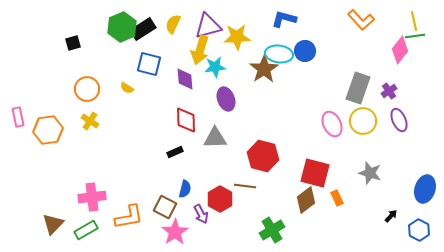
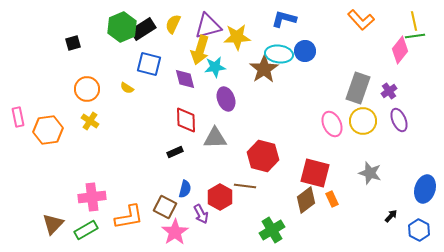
purple diamond at (185, 79): rotated 10 degrees counterclockwise
orange rectangle at (337, 198): moved 5 px left, 1 px down
red hexagon at (220, 199): moved 2 px up
